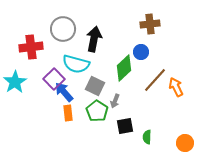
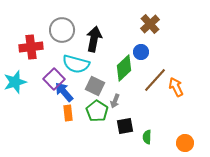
brown cross: rotated 36 degrees counterclockwise
gray circle: moved 1 px left, 1 px down
cyan star: rotated 15 degrees clockwise
